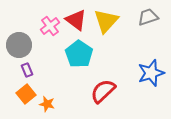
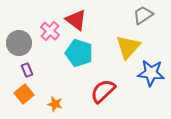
gray trapezoid: moved 5 px left, 2 px up; rotated 15 degrees counterclockwise
yellow triangle: moved 22 px right, 26 px down
pink cross: moved 5 px down; rotated 12 degrees counterclockwise
gray circle: moved 2 px up
cyan pentagon: moved 1 px up; rotated 16 degrees counterclockwise
blue star: rotated 24 degrees clockwise
orange square: moved 2 px left
orange star: moved 8 px right
